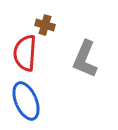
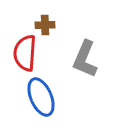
brown cross: rotated 18 degrees counterclockwise
blue ellipse: moved 15 px right, 4 px up
